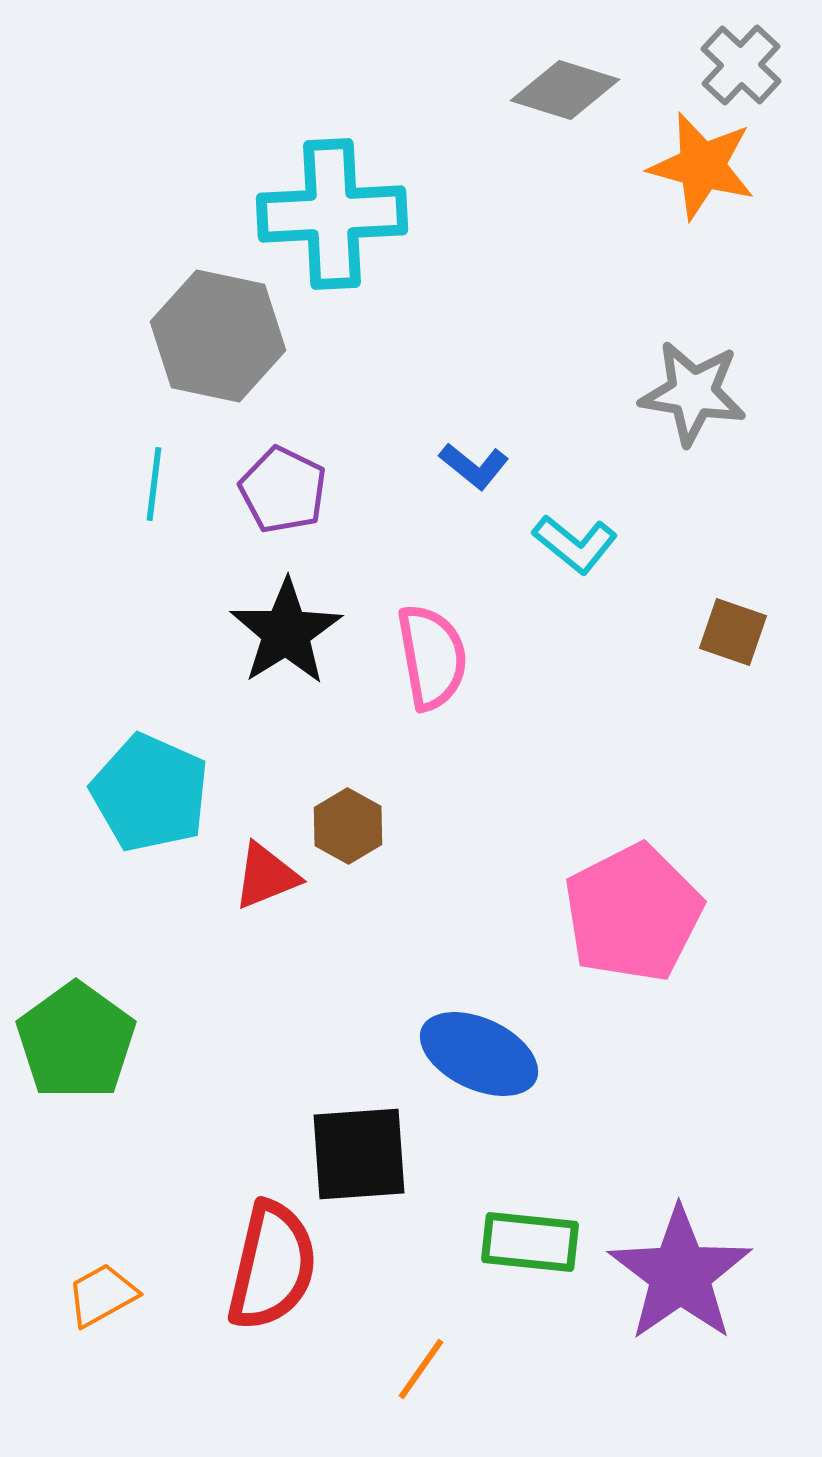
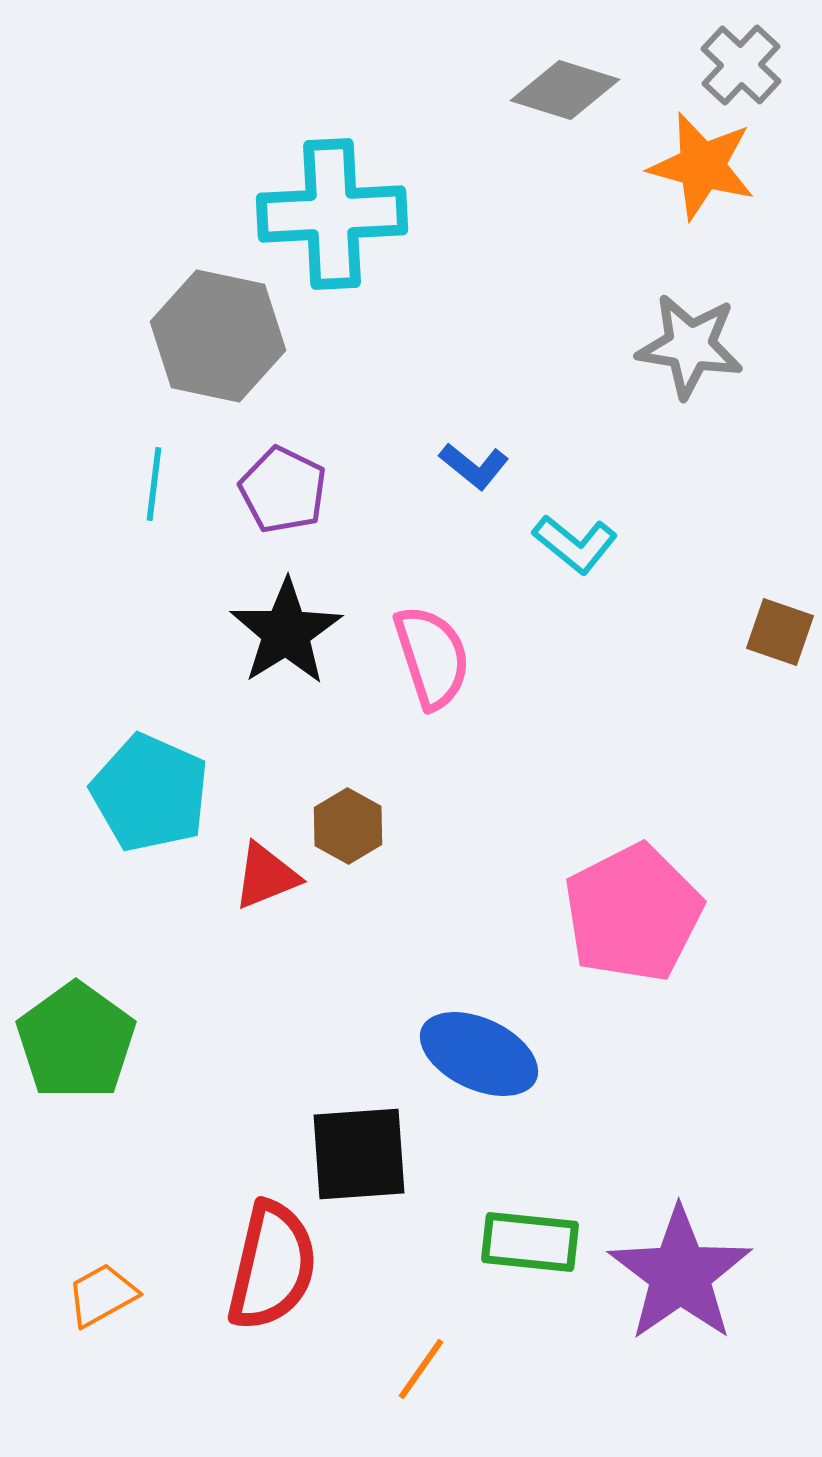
gray star: moved 3 px left, 47 px up
brown square: moved 47 px right
pink semicircle: rotated 8 degrees counterclockwise
